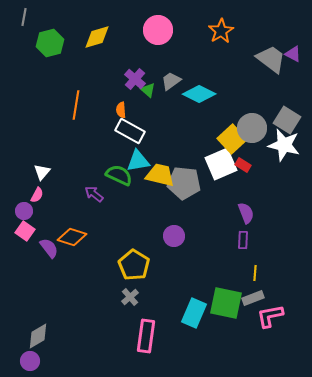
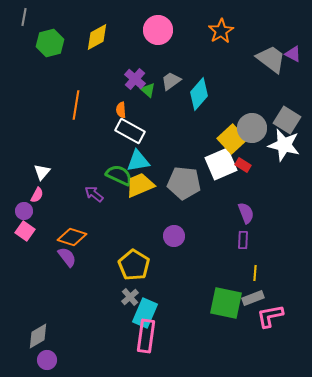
yellow diamond at (97, 37): rotated 12 degrees counterclockwise
cyan diamond at (199, 94): rotated 76 degrees counterclockwise
yellow trapezoid at (160, 175): moved 20 px left, 10 px down; rotated 36 degrees counterclockwise
purple semicircle at (49, 248): moved 18 px right, 9 px down
cyan rectangle at (194, 313): moved 49 px left
purple circle at (30, 361): moved 17 px right, 1 px up
